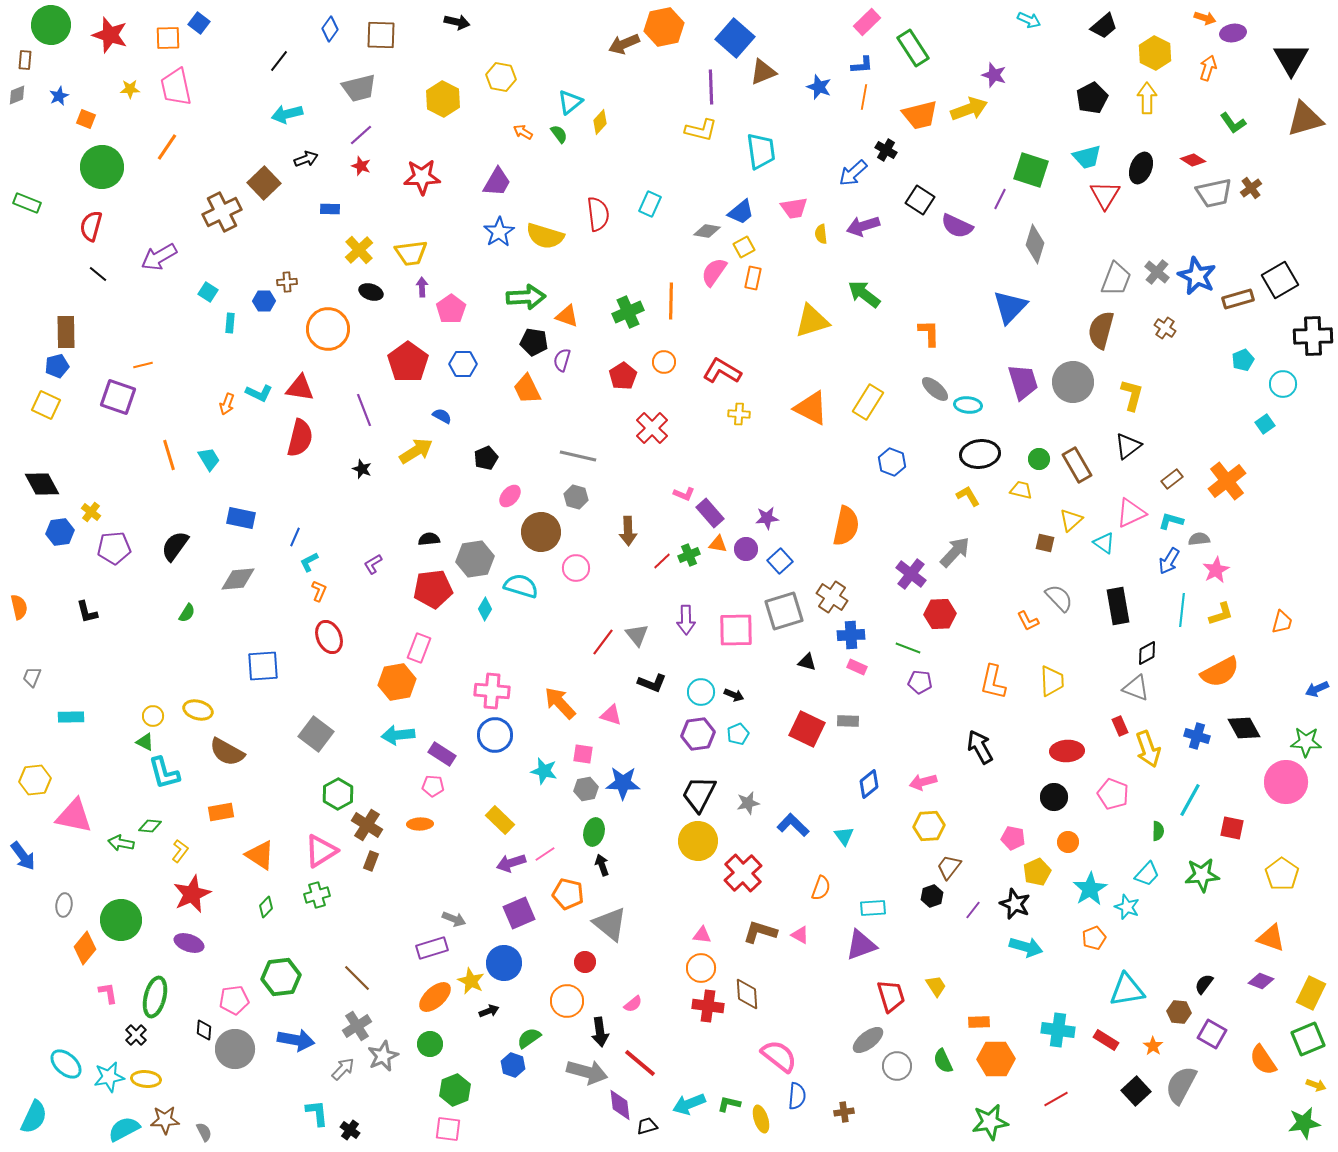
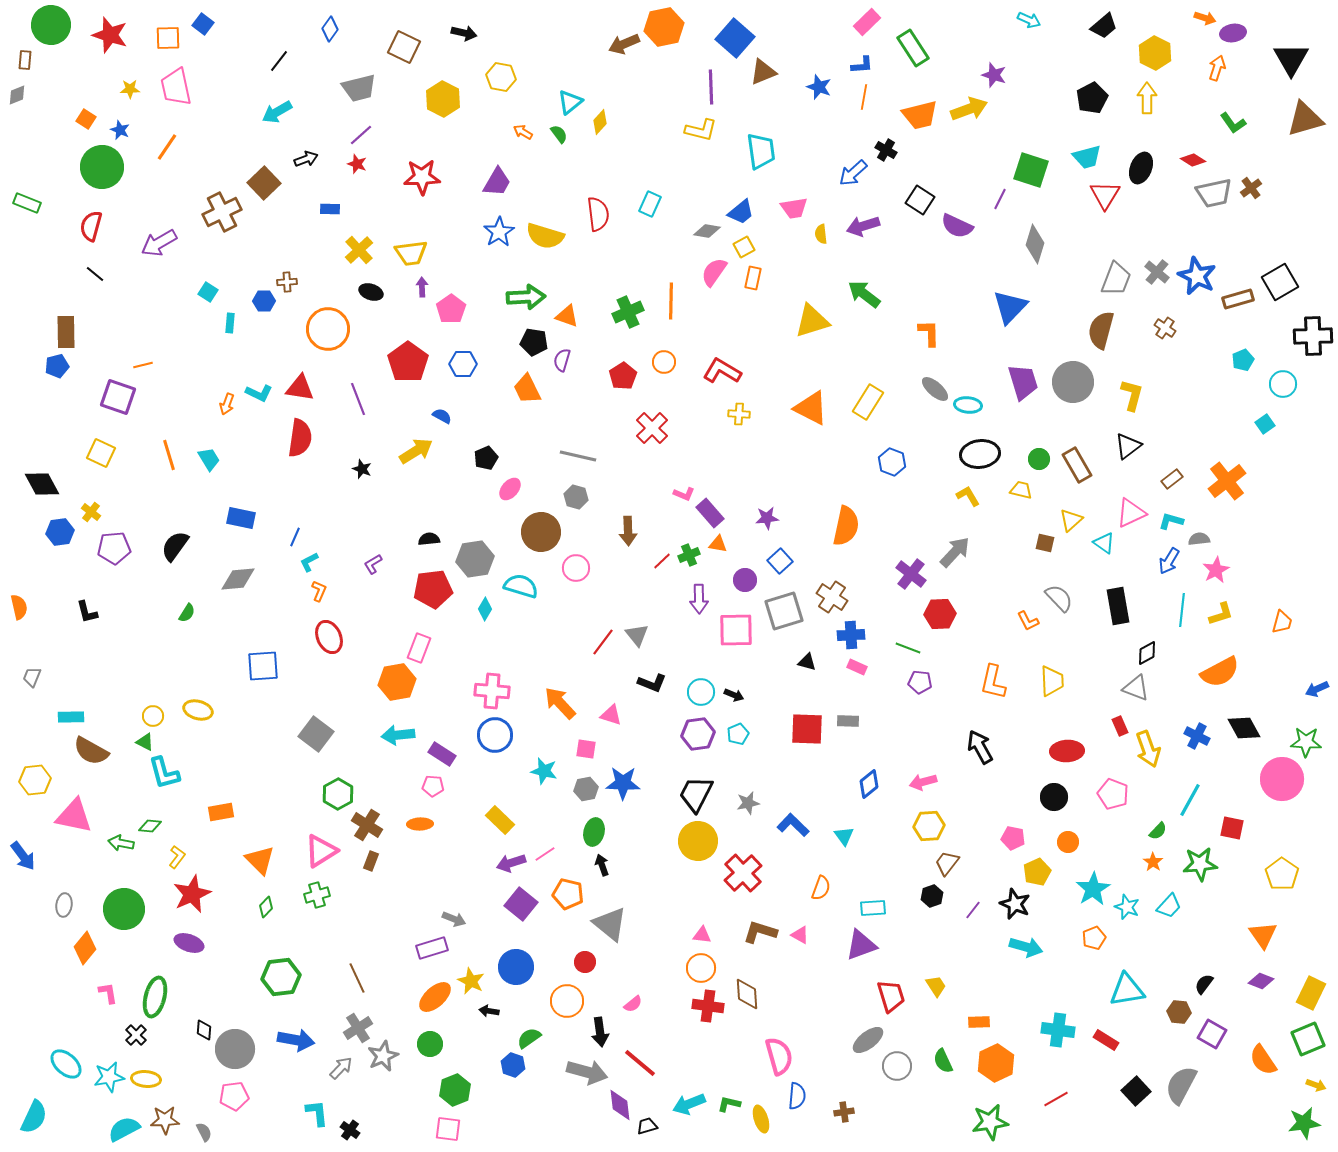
black arrow at (457, 22): moved 7 px right, 11 px down
blue square at (199, 23): moved 4 px right, 1 px down
brown square at (381, 35): moved 23 px right, 12 px down; rotated 24 degrees clockwise
orange arrow at (1208, 68): moved 9 px right
blue star at (59, 96): moved 61 px right, 34 px down; rotated 24 degrees counterclockwise
cyan arrow at (287, 114): moved 10 px left, 2 px up; rotated 16 degrees counterclockwise
orange square at (86, 119): rotated 12 degrees clockwise
red star at (361, 166): moved 4 px left, 2 px up
purple arrow at (159, 257): moved 14 px up
black line at (98, 274): moved 3 px left
black square at (1280, 280): moved 2 px down
yellow square at (46, 405): moved 55 px right, 48 px down
purple line at (364, 410): moved 6 px left, 11 px up
red semicircle at (300, 438): rotated 6 degrees counterclockwise
pink ellipse at (510, 496): moved 7 px up
purple circle at (746, 549): moved 1 px left, 31 px down
purple arrow at (686, 620): moved 13 px right, 21 px up
red square at (807, 729): rotated 24 degrees counterclockwise
blue cross at (1197, 736): rotated 10 degrees clockwise
brown semicircle at (227, 752): moved 136 px left, 1 px up
pink square at (583, 754): moved 3 px right, 5 px up
pink circle at (1286, 782): moved 4 px left, 3 px up
black trapezoid at (699, 794): moved 3 px left
green semicircle at (1158, 831): rotated 42 degrees clockwise
yellow L-shape at (180, 851): moved 3 px left, 6 px down
orange triangle at (260, 855): moved 5 px down; rotated 12 degrees clockwise
brown trapezoid at (949, 867): moved 2 px left, 4 px up
cyan trapezoid at (1147, 874): moved 22 px right, 32 px down
green star at (1202, 875): moved 2 px left, 11 px up
cyan star at (1090, 889): moved 3 px right
purple square at (519, 913): moved 2 px right, 9 px up; rotated 28 degrees counterclockwise
green circle at (121, 920): moved 3 px right, 11 px up
orange triangle at (1271, 938): moved 8 px left, 3 px up; rotated 36 degrees clockwise
blue circle at (504, 963): moved 12 px right, 4 px down
brown line at (357, 978): rotated 20 degrees clockwise
pink pentagon at (234, 1000): moved 96 px down
black arrow at (489, 1011): rotated 150 degrees counterclockwise
gray cross at (357, 1026): moved 1 px right, 2 px down
orange star at (1153, 1046): moved 184 px up
pink semicircle at (779, 1056): rotated 36 degrees clockwise
orange hexagon at (996, 1059): moved 4 px down; rotated 24 degrees counterclockwise
gray arrow at (343, 1069): moved 2 px left, 1 px up
